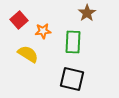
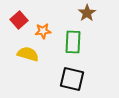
yellow semicircle: rotated 15 degrees counterclockwise
